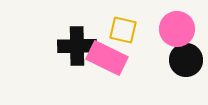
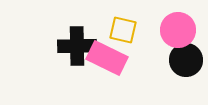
pink circle: moved 1 px right, 1 px down
